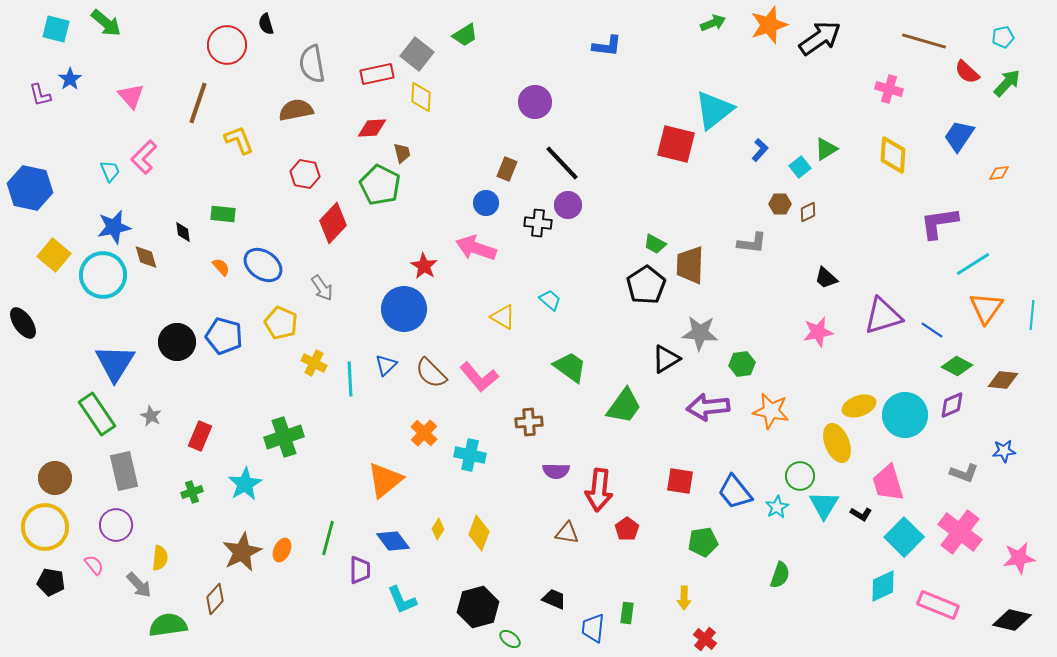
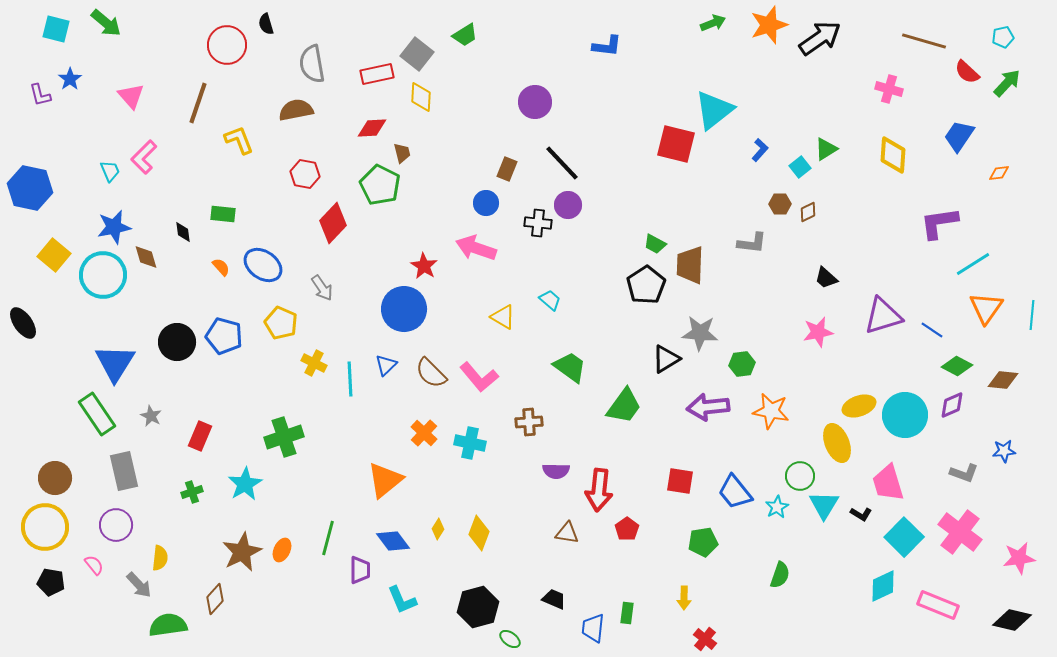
cyan cross at (470, 455): moved 12 px up
